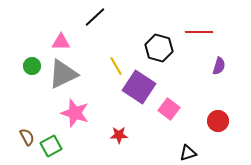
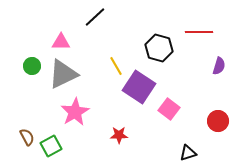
pink star: moved 1 px up; rotated 24 degrees clockwise
